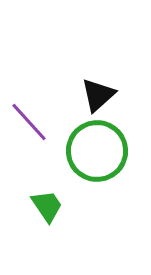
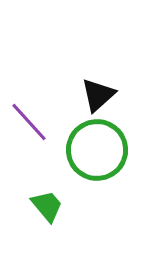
green circle: moved 1 px up
green trapezoid: rotated 6 degrees counterclockwise
